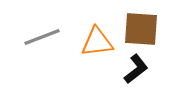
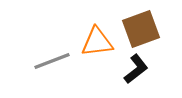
brown square: rotated 24 degrees counterclockwise
gray line: moved 10 px right, 24 px down
